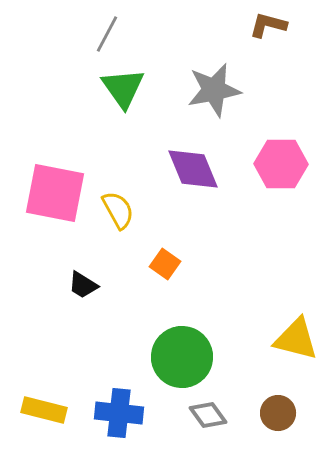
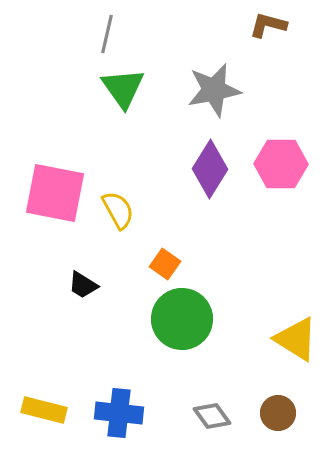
gray line: rotated 15 degrees counterclockwise
purple diamond: moved 17 px right; rotated 54 degrees clockwise
yellow triangle: rotated 18 degrees clockwise
green circle: moved 38 px up
gray diamond: moved 4 px right, 1 px down
